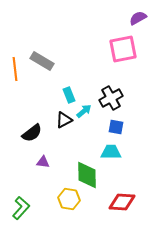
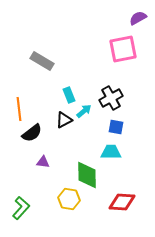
orange line: moved 4 px right, 40 px down
